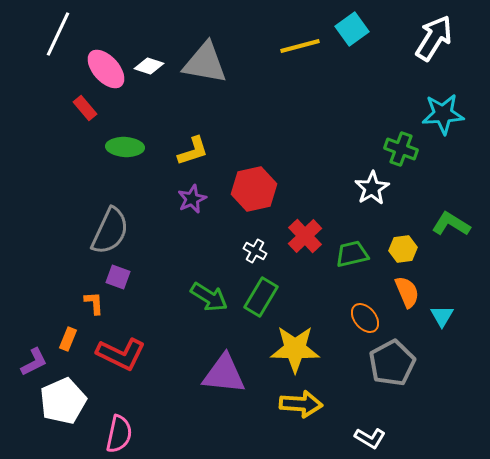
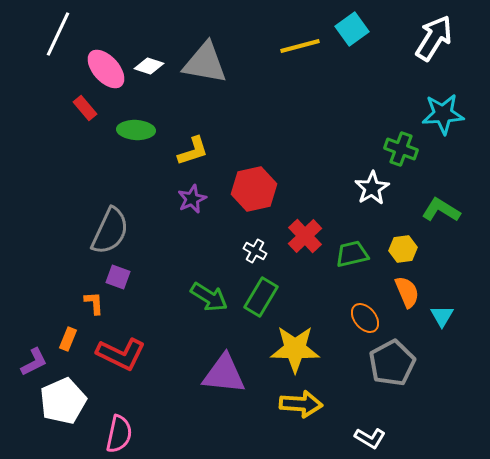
green ellipse: moved 11 px right, 17 px up
green L-shape: moved 10 px left, 14 px up
